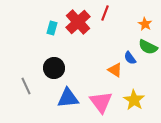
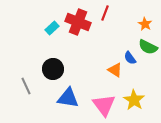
red cross: rotated 25 degrees counterclockwise
cyan rectangle: rotated 32 degrees clockwise
black circle: moved 1 px left, 1 px down
blue triangle: rotated 15 degrees clockwise
pink triangle: moved 3 px right, 3 px down
